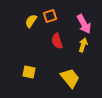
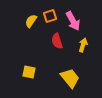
pink arrow: moved 11 px left, 3 px up
